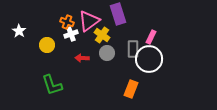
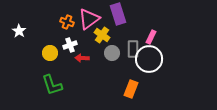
pink triangle: moved 2 px up
white cross: moved 1 px left, 11 px down
yellow circle: moved 3 px right, 8 px down
gray circle: moved 5 px right
